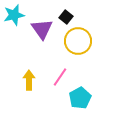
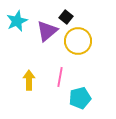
cyan star: moved 3 px right, 6 px down; rotated 10 degrees counterclockwise
purple triangle: moved 5 px right, 2 px down; rotated 25 degrees clockwise
pink line: rotated 24 degrees counterclockwise
cyan pentagon: rotated 15 degrees clockwise
